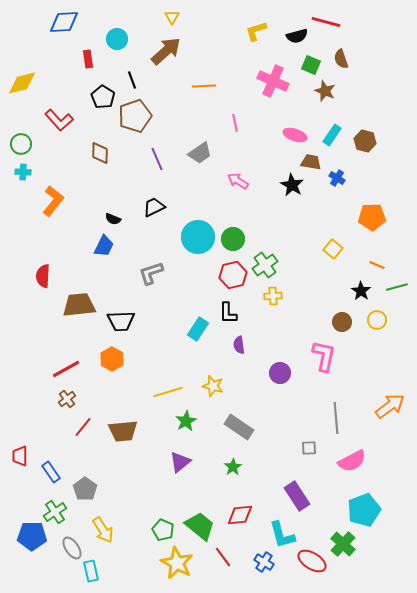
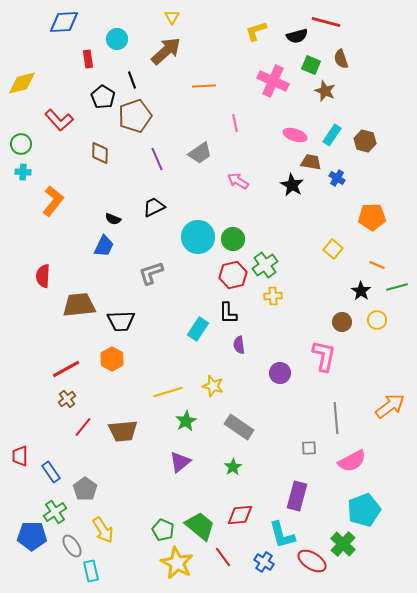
purple rectangle at (297, 496): rotated 48 degrees clockwise
gray ellipse at (72, 548): moved 2 px up
